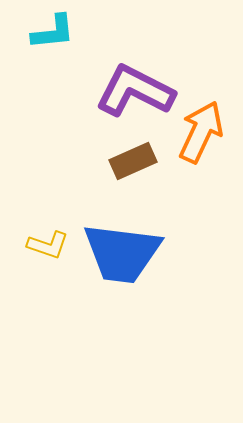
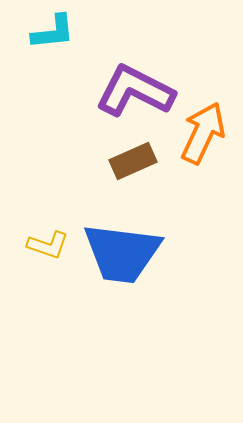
orange arrow: moved 2 px right, 1 px down
